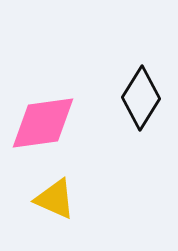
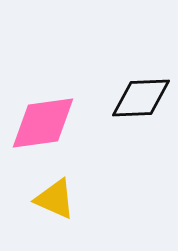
black diamond: rotated 56 degrees clockwise
